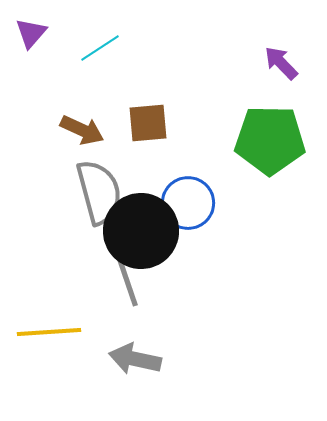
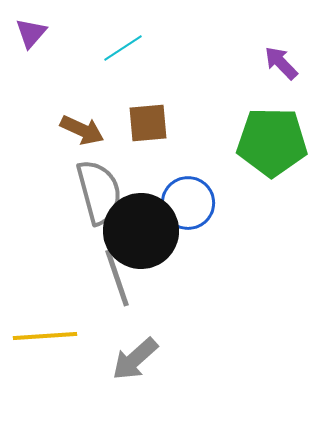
cyan line: moved 23 px right
green pentagon: moved 2 px right, 2 px down
gray line: moved 9 px left
yellow line: moved 4 px left, 4 px down
gray arrow: rotated 54 degrees counterclockwise
